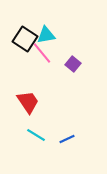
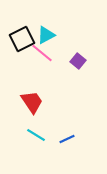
cyan triangle: rotated 18 degrees counterclockwise
black square: moved 3 px left; rotated 30 degrees clockwise
pink line: rotated 10 degrees counterclockwise
purple square: moved 5 px right, 3 px up
red trapezoid: moved 4 px right
